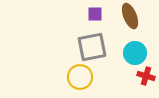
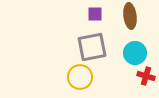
brown ellipse: rotated 15 degrees clockwise
